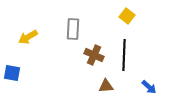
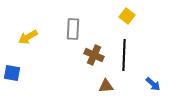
blue arrow: moved 4 px right, 3 px up
